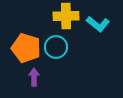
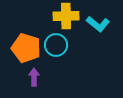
cyan circle: moved 2 px up
